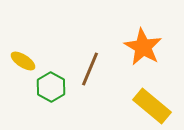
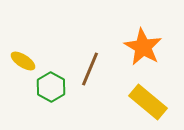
yellow rectangle: moved 4 px left, 4 px up
